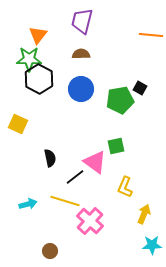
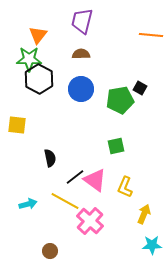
yellow square: moved 1 px left, 1 px down; rotated 18 degrees counterclockwise
pink triangle: moved 18 px down
yellow line: rotated 12 degrees clockwise
